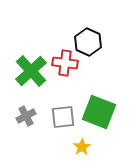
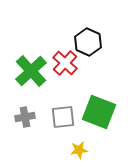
red cross: rotated 35 degrees clockwise
gray cross: moved 1 px left, 1 px down; rotated 18 degrees clockwise
yellow star: moved 3 px left, 3 px down; rotated 24 degrees clockwise
